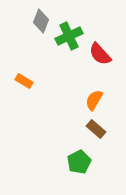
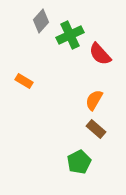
gray diamond: rotated 20 degrees clockwise
green cross: moved 1 px right, 1 px up
